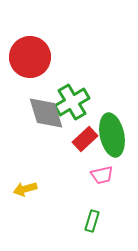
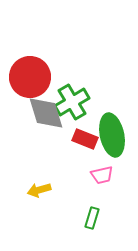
red circle: moved 20 px down
red rectangle: rotated 65 degrees clockwise
yellow arrow: moved 14 px right, 1 px down
green rectangle: moved 3 px up
